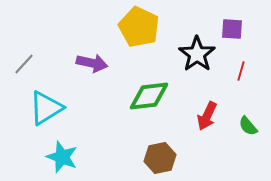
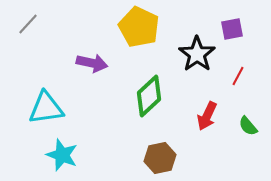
purple square: rotated 15 degrees counterclockwise
gray line: moved 4 px right, 40 px up
red line: moved 3 px left, 5 px down; rotated 12 degrees clockwise
green diamond: rotated 36 degrees counterclockwise
cyan triangle: rotated 24 degrees clockwise
cyan star: moved 2 px up
